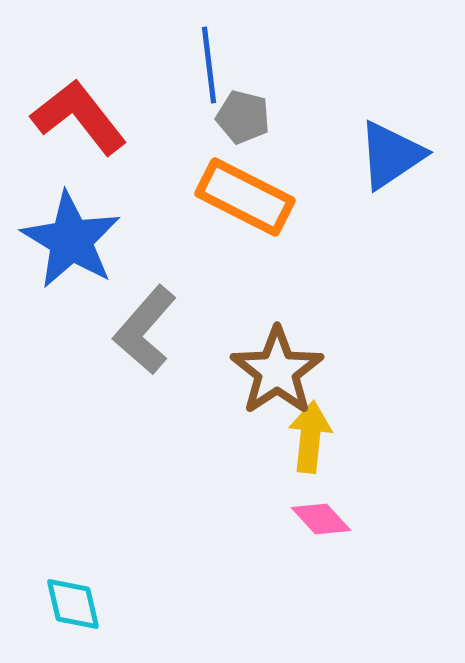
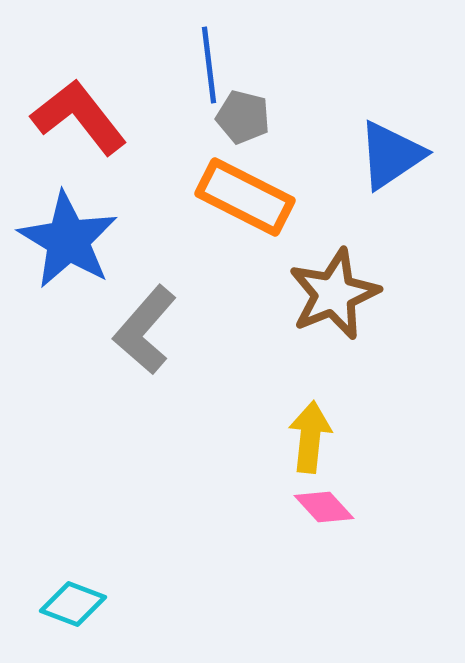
blue star: moved 3 px left
brown star: moved 57 px right, 77 px up; rotated 12 degrees clockwise
pink diamond: moved 3 px right, 12 px up
cyan diamond: rotated 56 degrees counterclockwise
